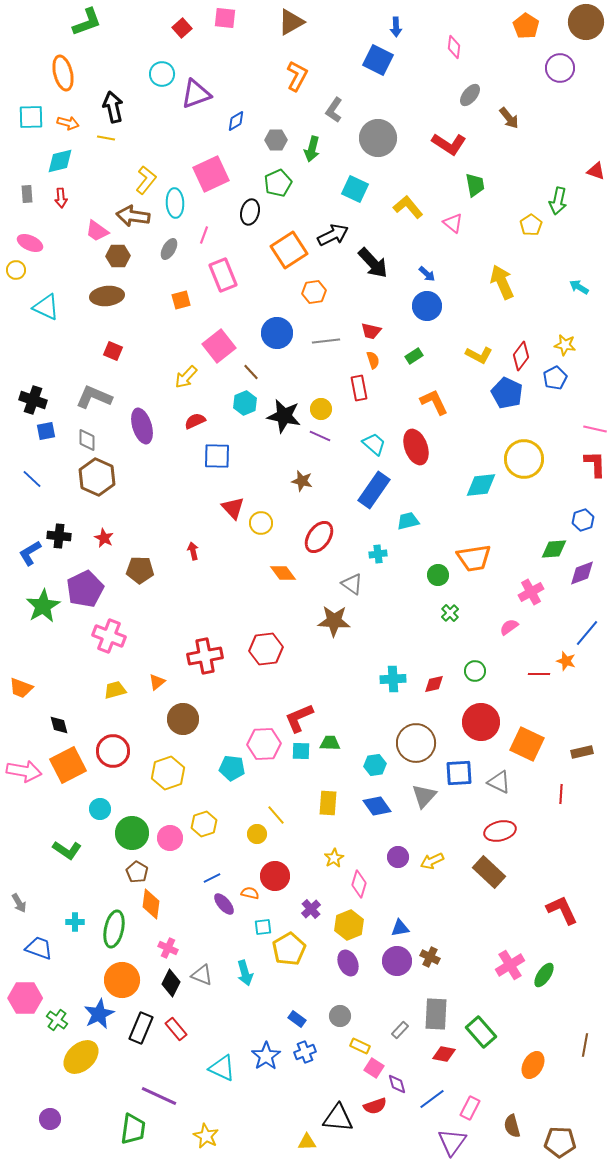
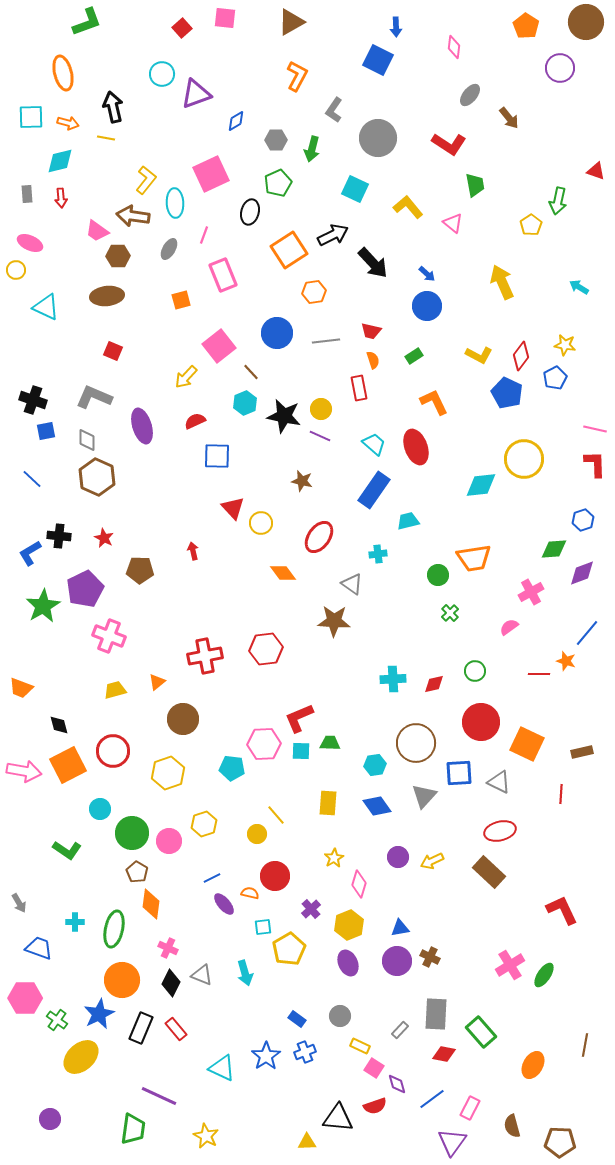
pink circle at (170, 838): moved 1 px left, 3 px down
